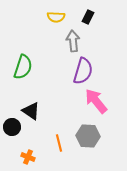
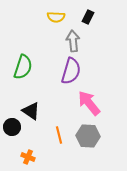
purple semicircle: moved 12 px left
pink arrow: moved 7 px left, 2 px down
orange line: moved 8 px up
